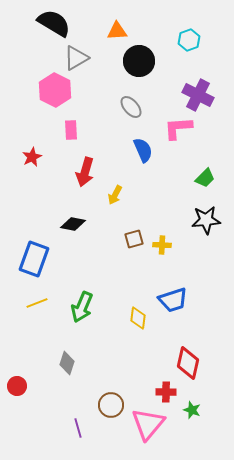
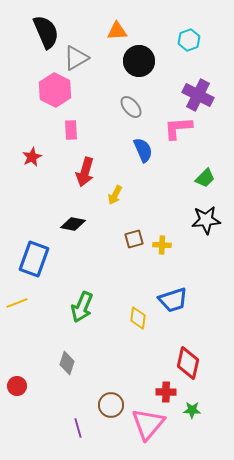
black semicircle: moved 8 px left, 9 px down; rotated 36 degrees clockwise
yellow line: moved 20 px left
green star: rotated 18 degrees counterclockwise
